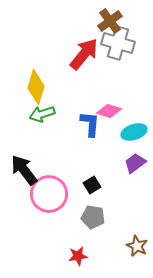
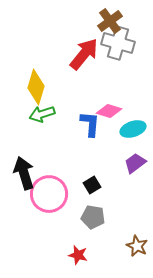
cyan ellipse: moved 1 px left, 3 px up
black arrow: moved 3 px down; rotated 20 degrees clockwise
red star: moved 1 px up; rotated 24 degrees clockwise
